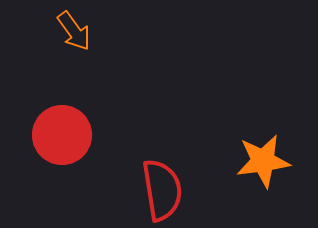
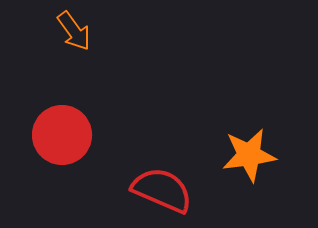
orange star: moved 14 px left, 6 px up
red semicircle: rotated 58 degrees counterclockwise
